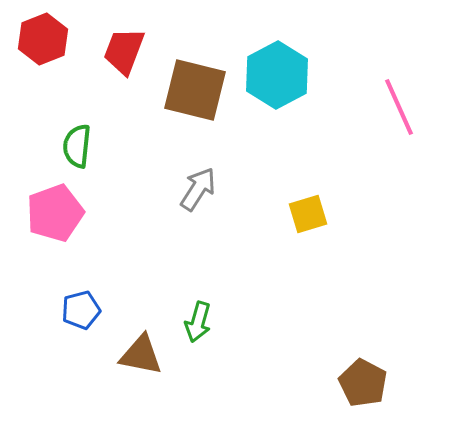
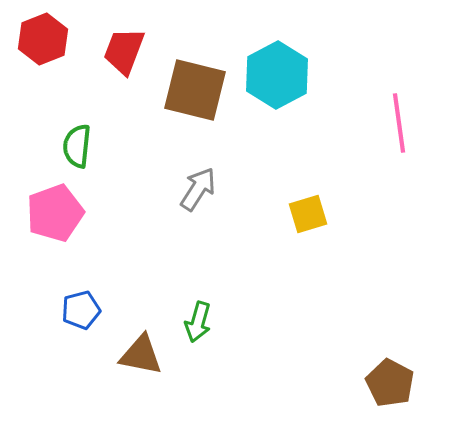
pink line: moved 16 px down; rotated 16 degrees clockwise
brown pentagon: moved 27 px right
